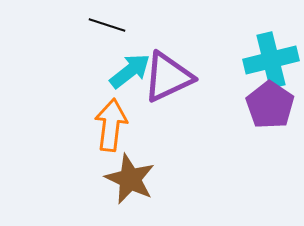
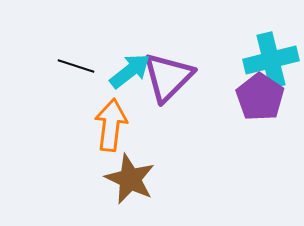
black line: moved 31 px left, 41 px down
purple triangle: rotated 20 degrees counterclockwise
purple pentagon: moved 10 px left, 8 px up
